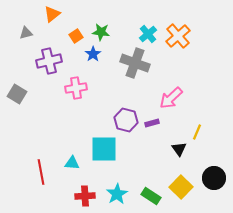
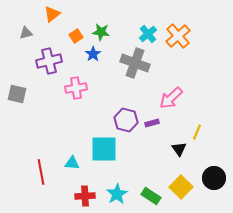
gray square: rotated 18 degrees counterclockwise
